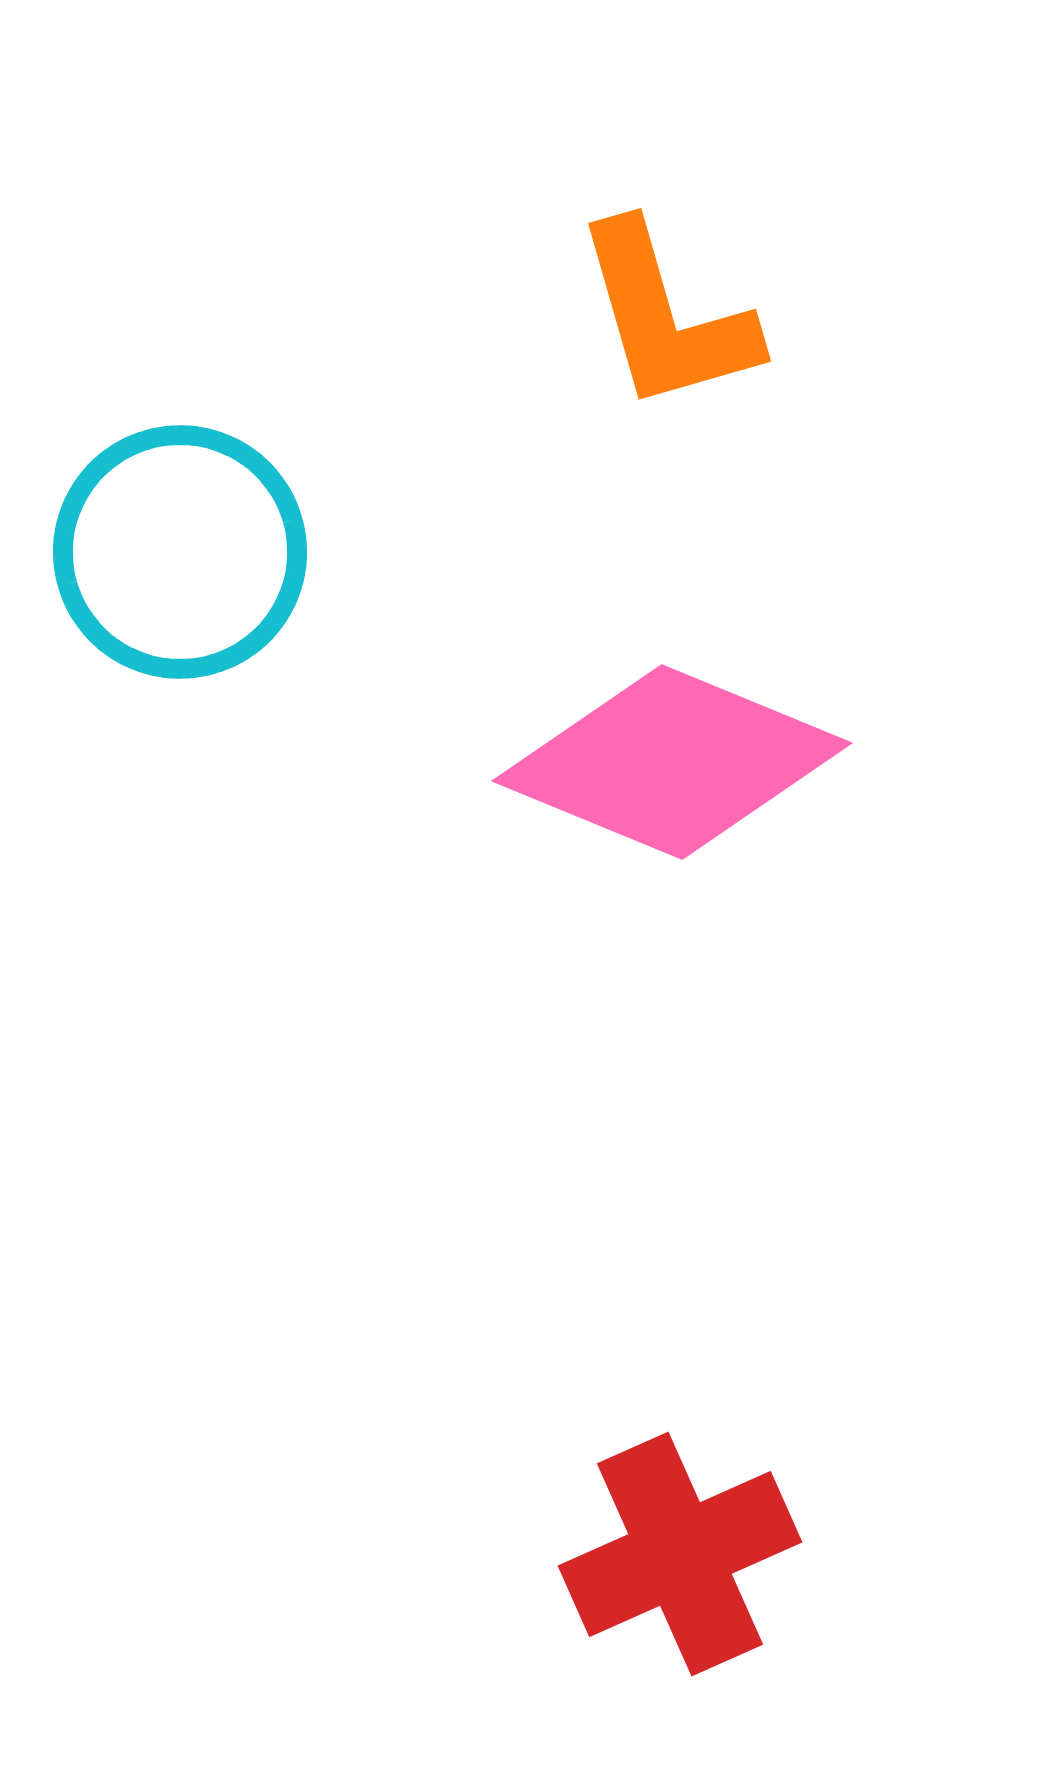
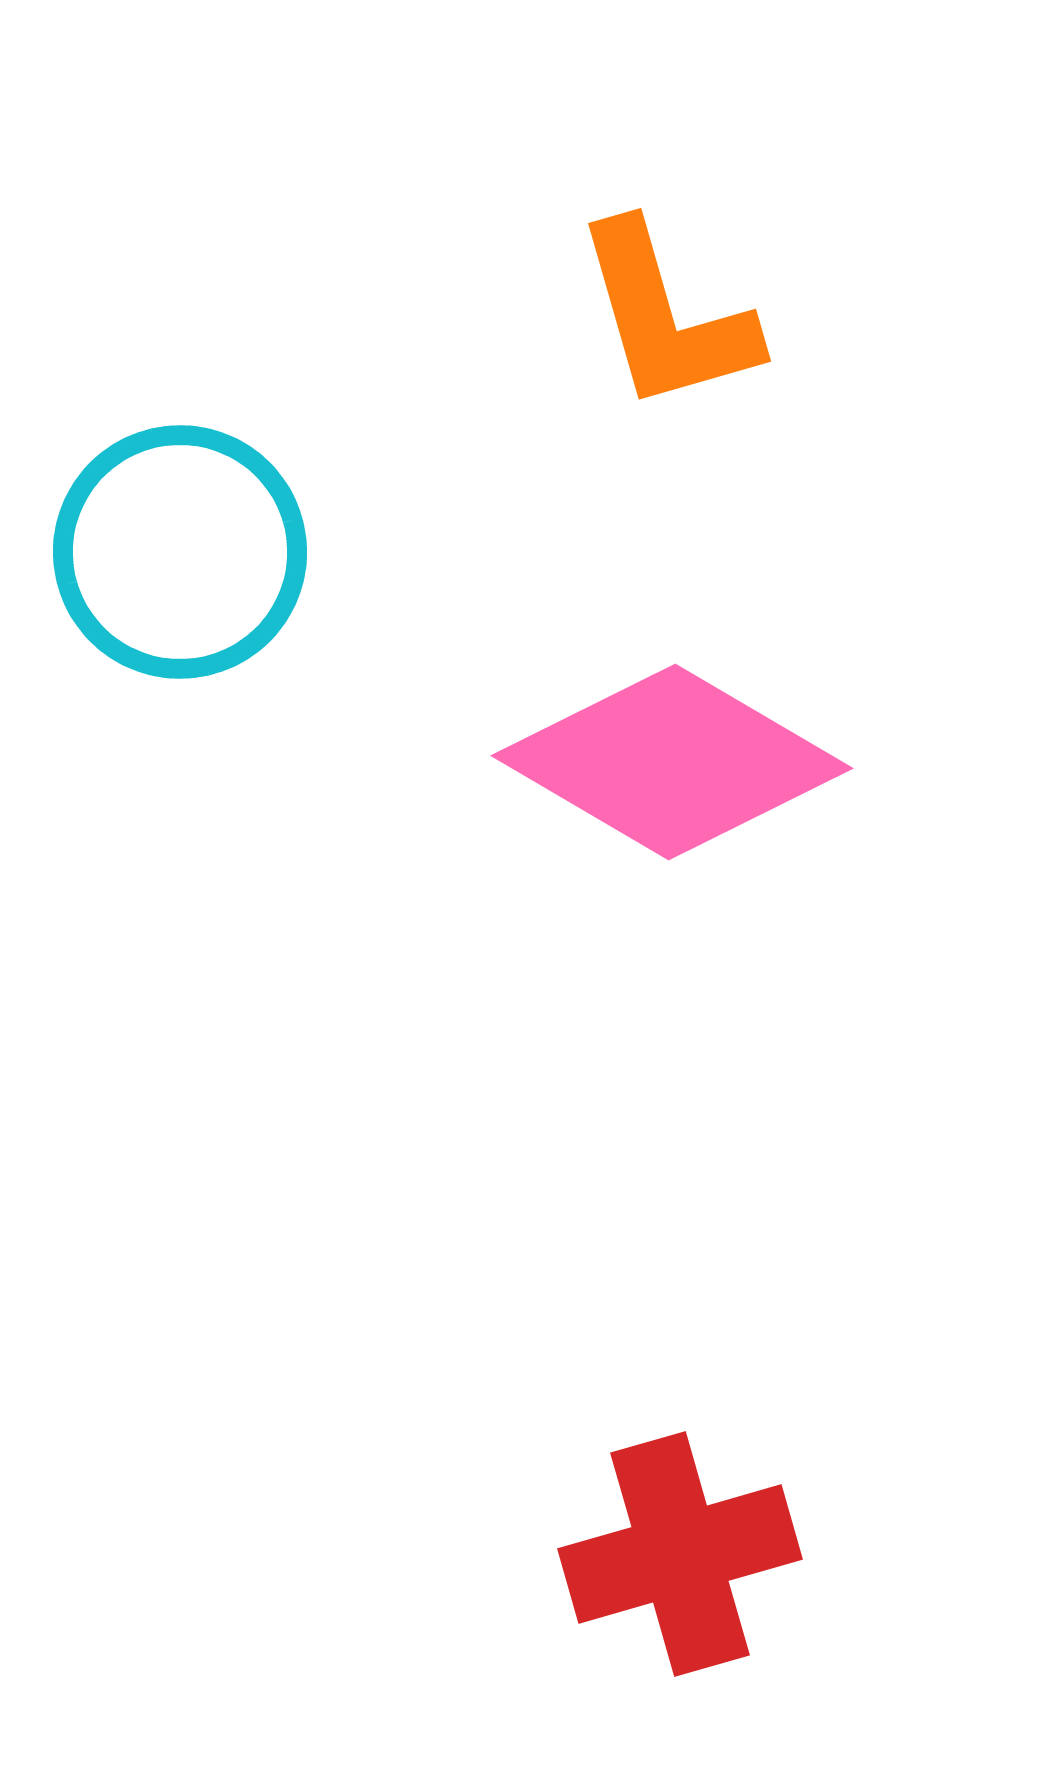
pink diamond: rotated 8 degrees clockwise
red cross: rotated 8 degrees clockwise
